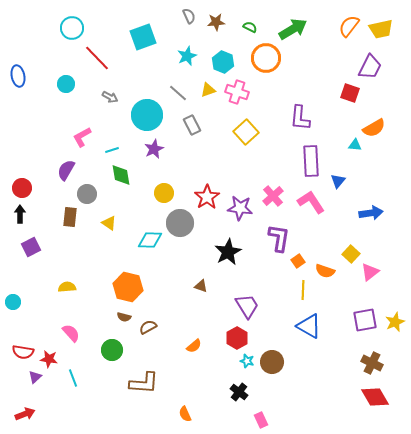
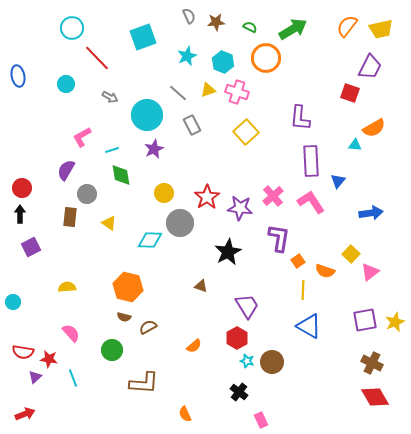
orange semicircle at (349, 26): moved 2 px left
